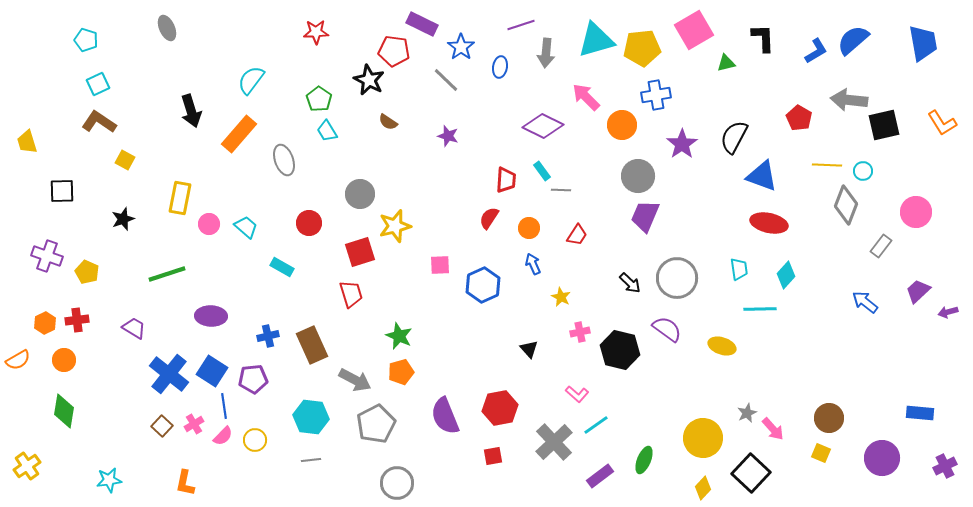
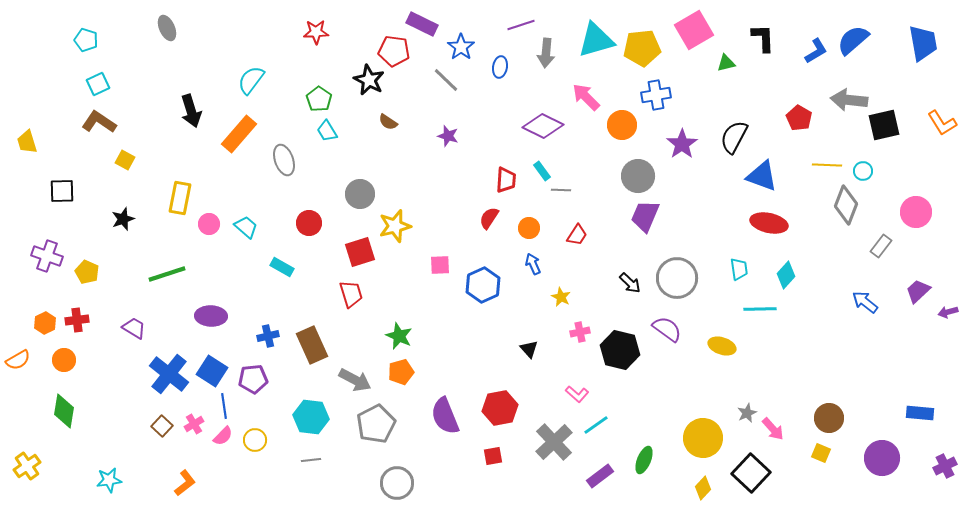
orange L-shape at (185, 483): rotated 140 degrees counterclockwise
